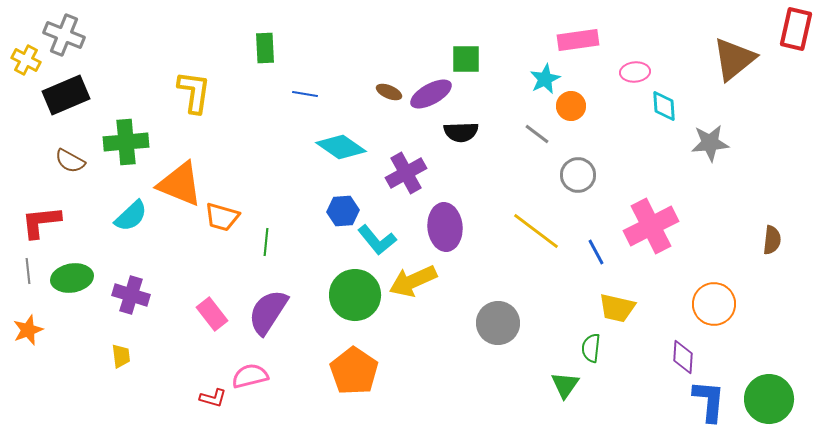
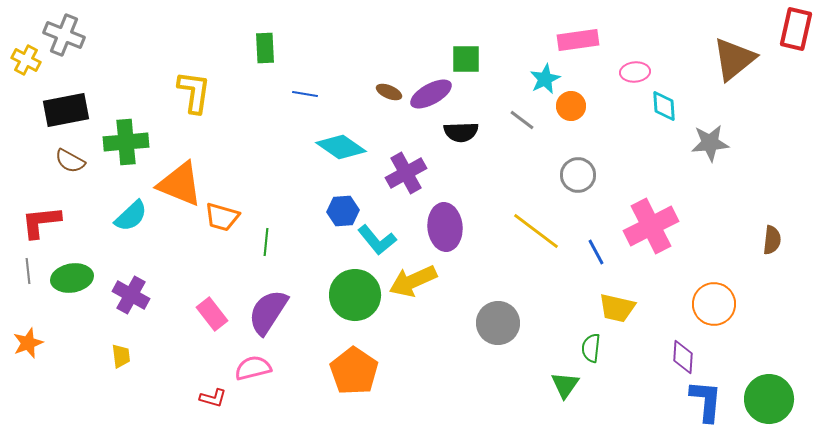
black rectangle at (66, 95): moved 15 px down; rotated 12 degrees clockwise
gray line at (537, 134): moved 15 px left, 14 px up
purple cross at (131, 295): rotated 12 degrees clockwise
orange star at (28, 330): moved 13 px down
pink semicircle at (250, 376): moved 3 px right, 8 px up
blue L-shape at (709, 401): moved 3 px left
